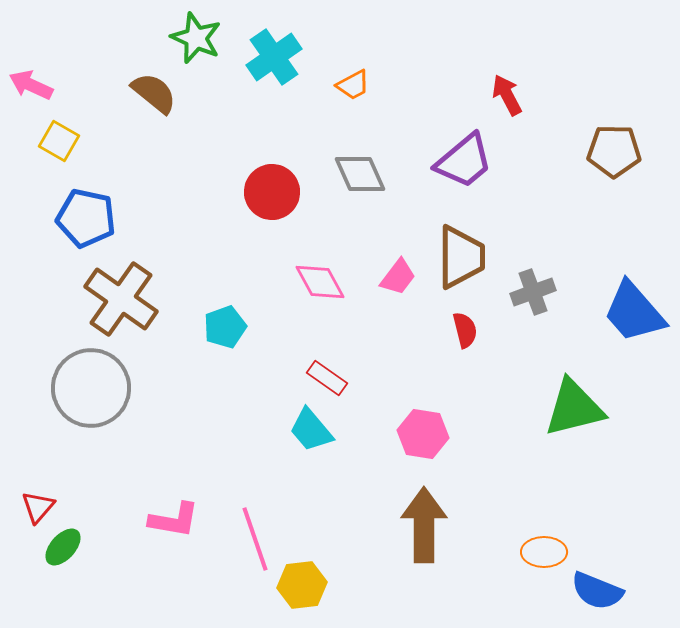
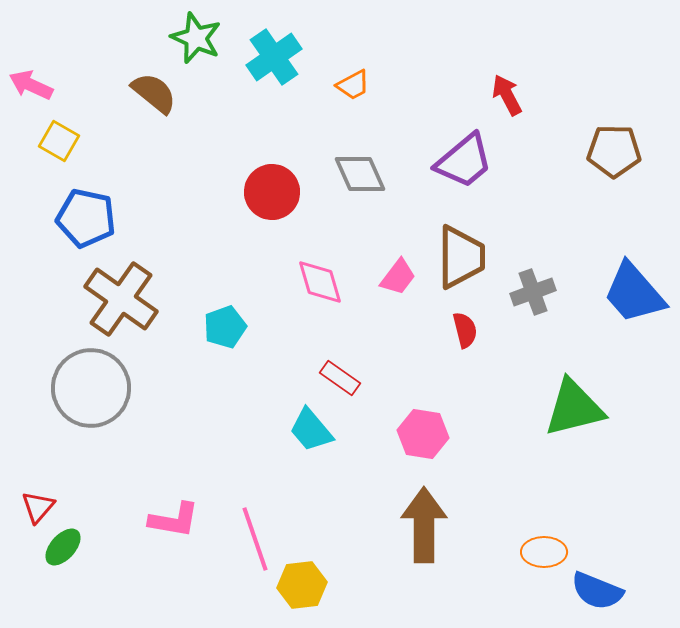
pink diamond: rotated 12 degrees clockwise
blue trapezoid: moved 19 px up
red rectangle: moved 13 px right
